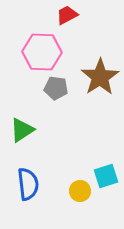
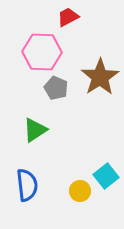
red trapezoid: moved 1 px right, 2 px down
gray pentagon: rotated 15 degrees clockwise
green triangle: moved 13 px right
cyan square: rotated 20 degrees counterclockwise
blue semicircle: moved 1 px left, 1 px down
